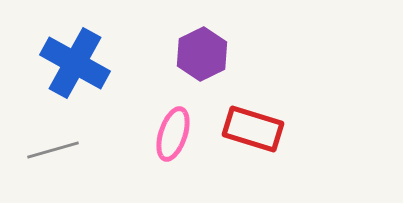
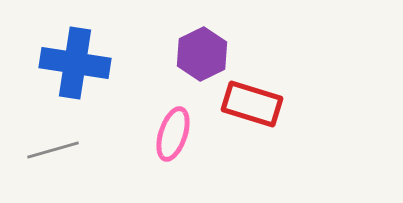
blue cross: rotated 20 degrees counterclockwise
red rectangle: moved 1 px left, 25 px up
